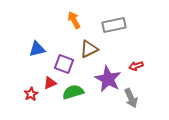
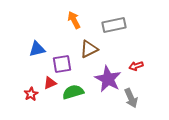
purple square: moved 2 px left; rotated 30 degrees counterclockwise
